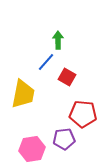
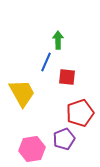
blue line: rotated 18 degrees counterclockwise
red square: rotated 24 degrees counterclockwise
yellow trapezoid: moved 1 px left, 1 px up; rotated 40 degrees counterclockwise
red pentagon: moved 3 px left, 1 px up; rotated 24 degrees counterclockwise
purple pentagon: rotated 15 degrees counterclockwise
